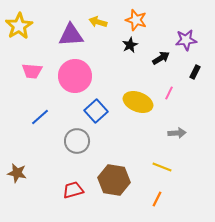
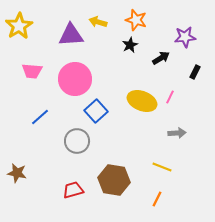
purple star: moved 1 px left, 3 px up
pink circle: moved 3 px down
pink line: moved 1 px right, 4 px down
yellow ellipse: moved 4 px right, 1 px up
